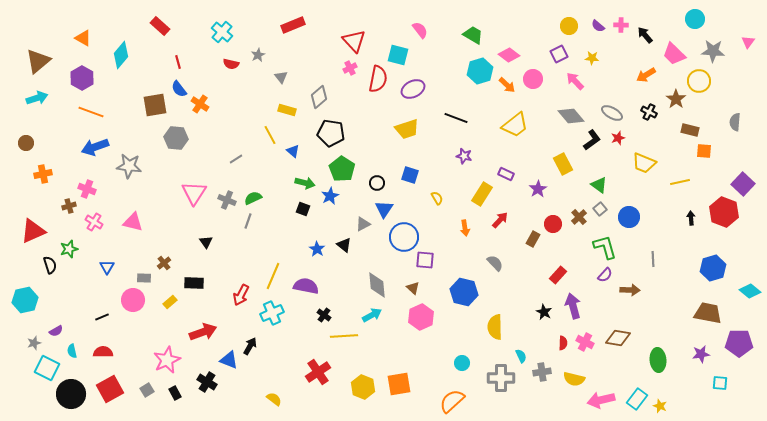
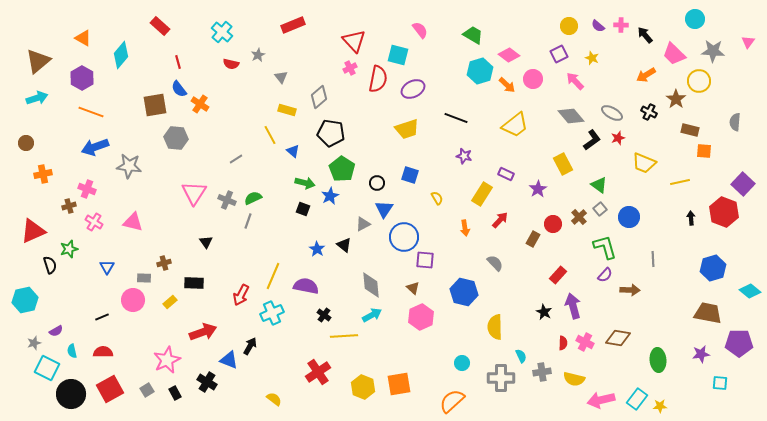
yellow star at (592, 58): rotated 16 degrees clockwise
brown cross at (164, 263): rotated 24 degrees clockwise
gray diamond at (377, 285): moved 6 px left
yellow star at (660, 406): rotated 24 degrees counterclockwise
